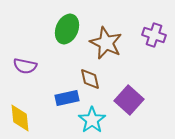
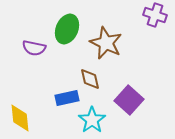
purple cross: moved 1 px right, 20 px up
purple semicircle: moved 9 px right, 18 px up
